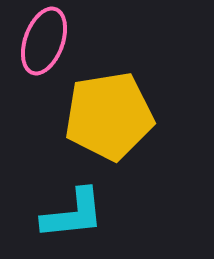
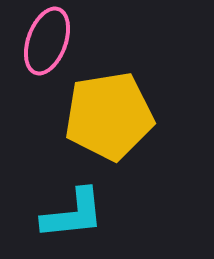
pink ellipse: moved 3 px right
